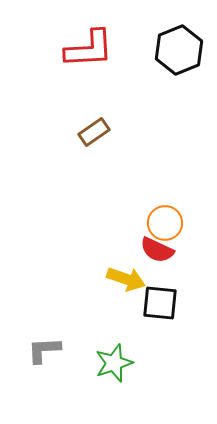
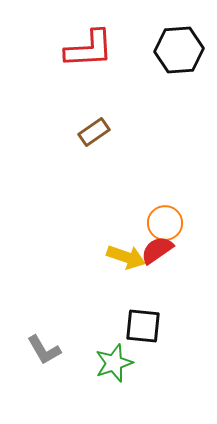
black hexagon: rotated 18 degrees clockwise
red semicircle: rotated 120 degrees clockwise
yellow arrow: moved 22 px up
black square: moved 17 px left, 23 px down
gray L-shape: rotated 117 degrees counterclockwise
